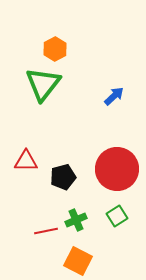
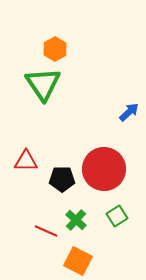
green triangle: rotated 12 degrees counterclockwise
blue arrow: moved 15 px right, 16 px down
red circle: moved 13 px left
black pentagon: moved 1 px left, 2 px down; rotated 15 degrees clockwise
green cross: rotated 25 degrees counterclockwise
red line: rotated 35 degrees clockwise
